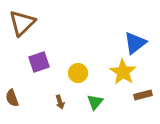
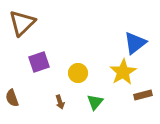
yellow star: rotated 8 degrees clockwise
